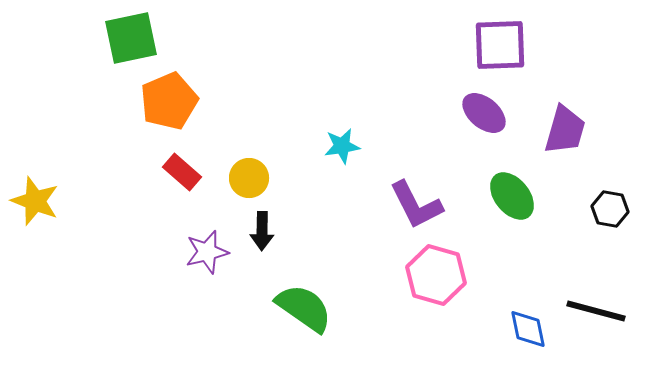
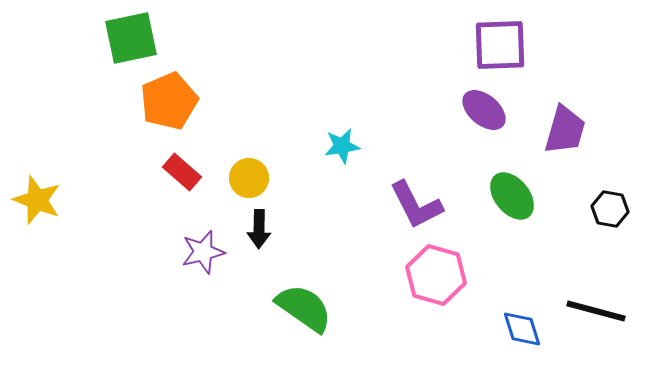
purple ellipse: moved 3 px up
yellow star: moved 2 px right, 1 px up
black arrow: moved 3 px left, 2 px up
purple star: moved 4 px left
blue diamond: moved 6 px left; rotated 6 degrees counterclockwise
